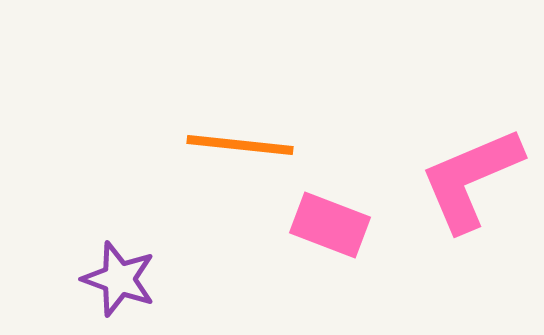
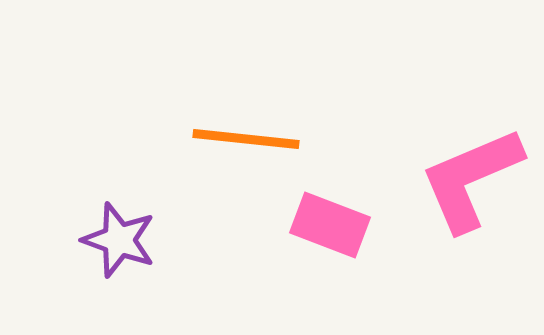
orange line: moved 6 px right, 6 px up
purple star: moved 39 px up
